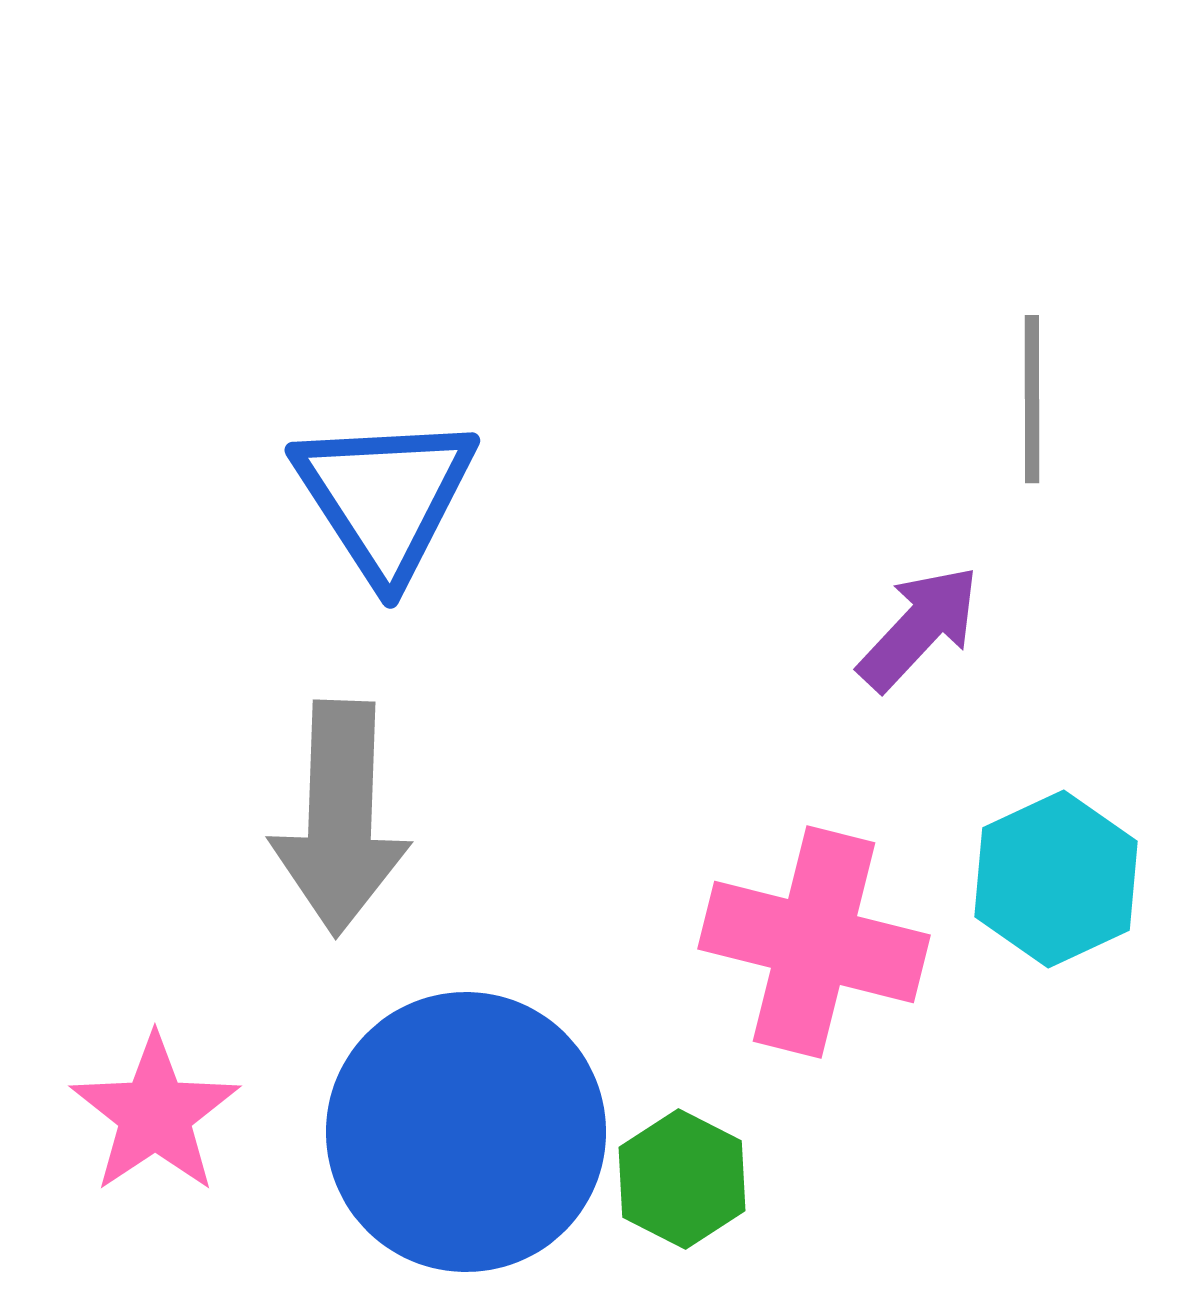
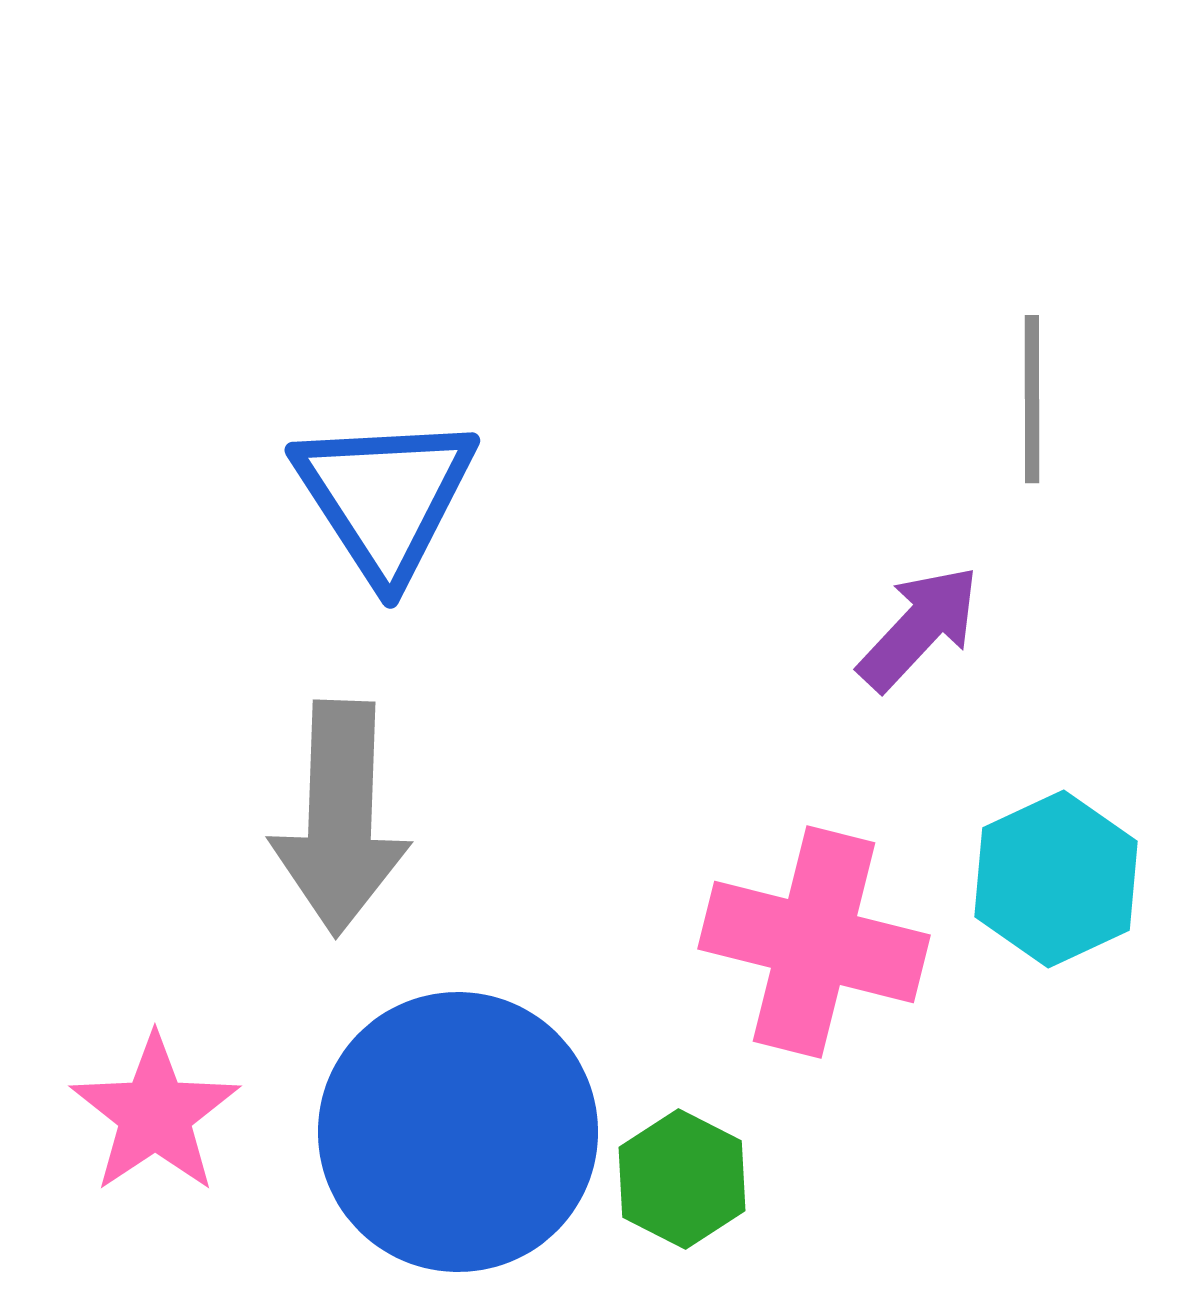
blue circle: moved 8 px left
